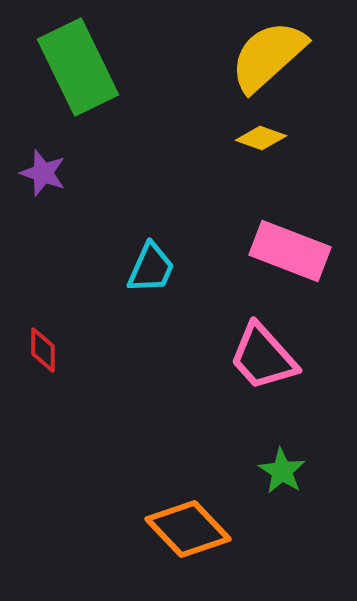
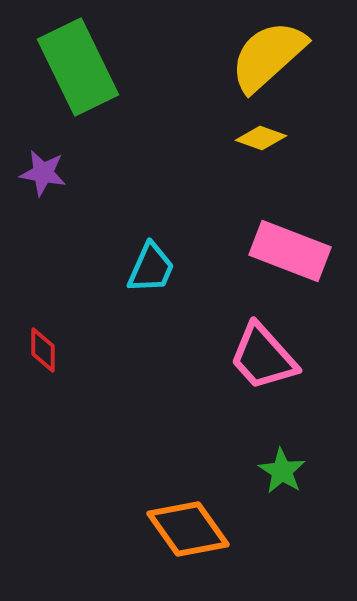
purple star: rotated 9 degrees counterclockwise
orange diamond: rotated 8 degrees clockwise
